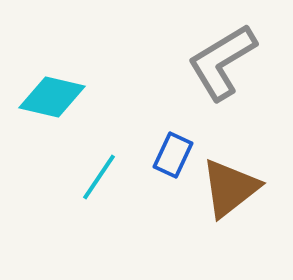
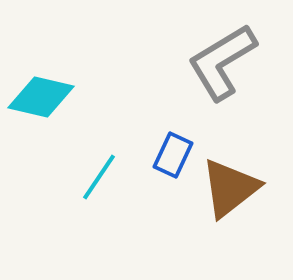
cyan diamond: moved 11 px left
